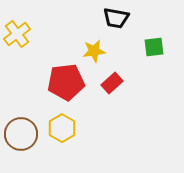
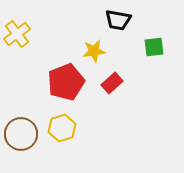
black trapezoid: moved 2 px right, 2 px down
red pentagon: rotated 15 degrees counterclockwise
yellow hexagon: rotated 12 degrees clockwise
